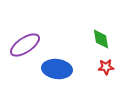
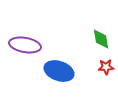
purple ellipse: rotated 44 degrees clockwise
blue ellipse: moved 2 px right, 2 px down; rotated 12 degrees clockwise
